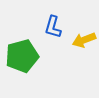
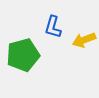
green pentagon: moved 1 px right, 1 px up
